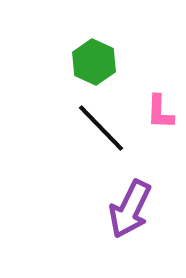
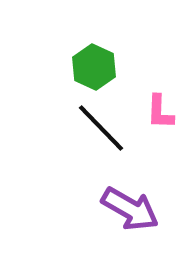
green hexagon: moved 5 px down
purple arrow: rotated 86 degrees counterclockwise
